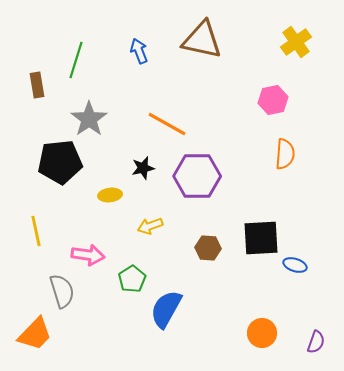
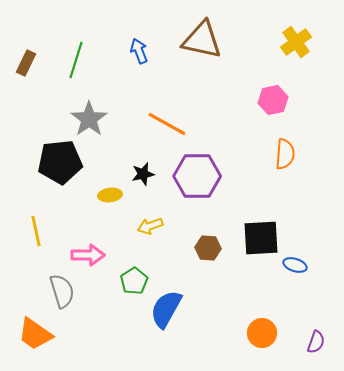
brown rectangle: moved 11 px left, 22 px up; rotated 35 degrees clockwise
black star: moved 6 px down
pink arrow: rotated 8 degrees counterclockwise
green pentagon: moved 2 px right, 2 px down
orange trapezoid: rotated 81 degrees clockwise
